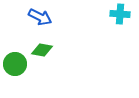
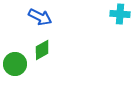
green diamond: rotated 40 degrees counterclockwise
